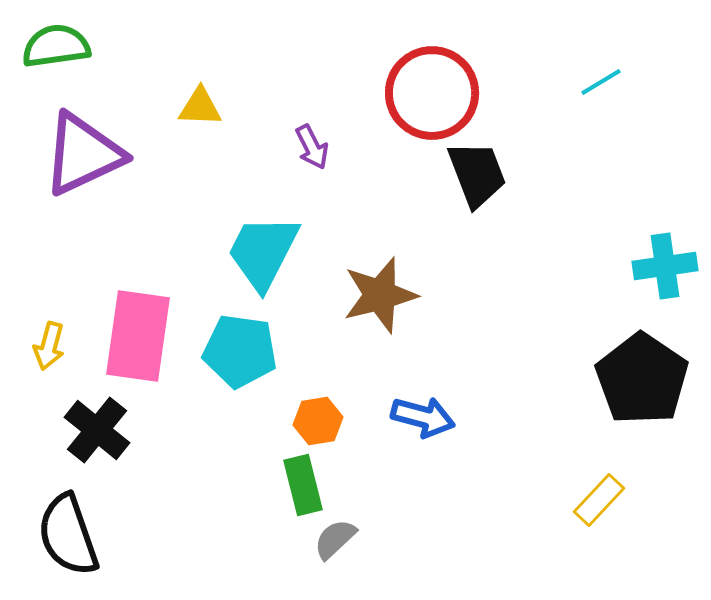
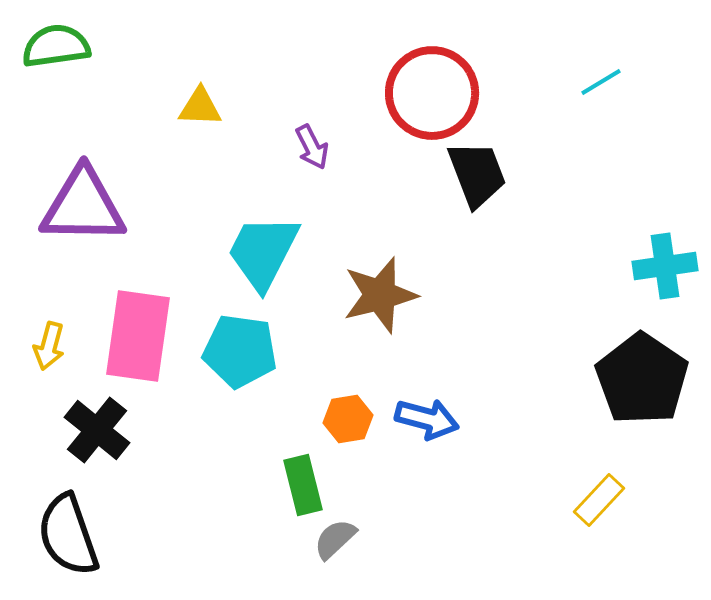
purple triangle: moved 52 px down; rotated 26 degrees clockwise
blue arrow: moved 4 px right, 2 px down
orange hexagon: moved 30 px right, 2 px up
